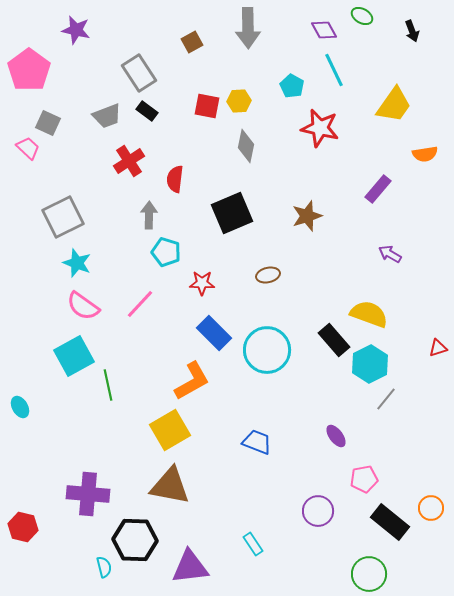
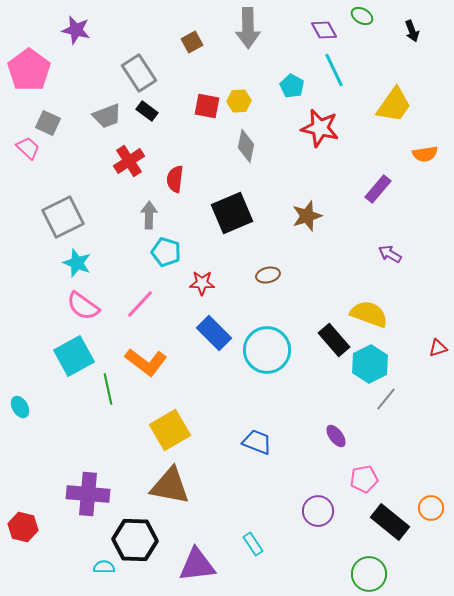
orange L-shape at (192, 381): moved 46 px left, 19 px up; rotated 66 degrees clockwise
green line at (108, 385): moved 4 px down
cyan semicircle at (104, 567): rotated 75 degrees counterclockwise
purple triangle at (190, 567): moved 7 px right, 2 px up
